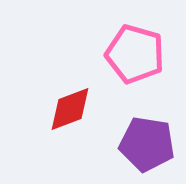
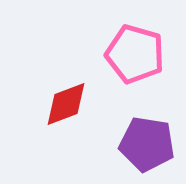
red diamond: moved 4 px left, 5 px up
